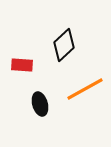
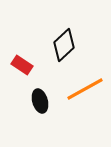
red rectangle: rotated 30 degrees clockwise
black ellipse: moved 3 px up
